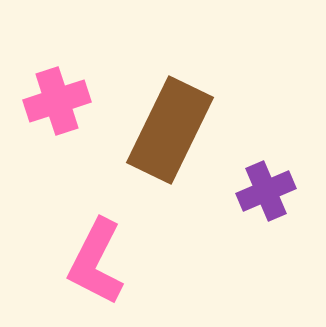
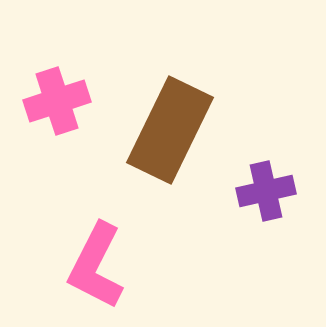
purple cross: rotated 10 degrees clockwise
pink L-shape: moved 4 px down
